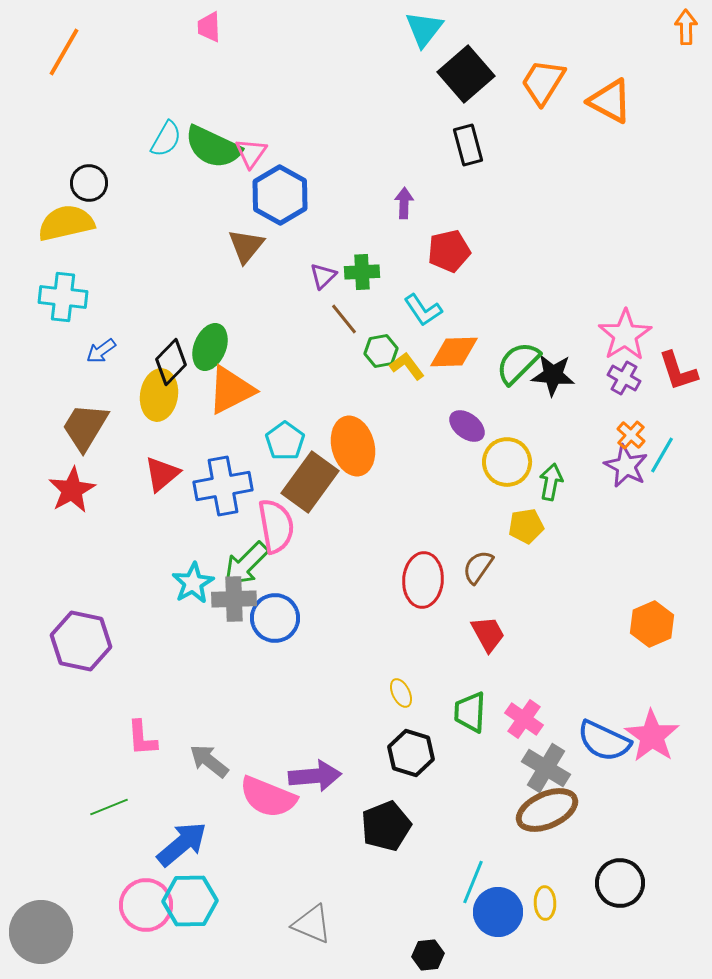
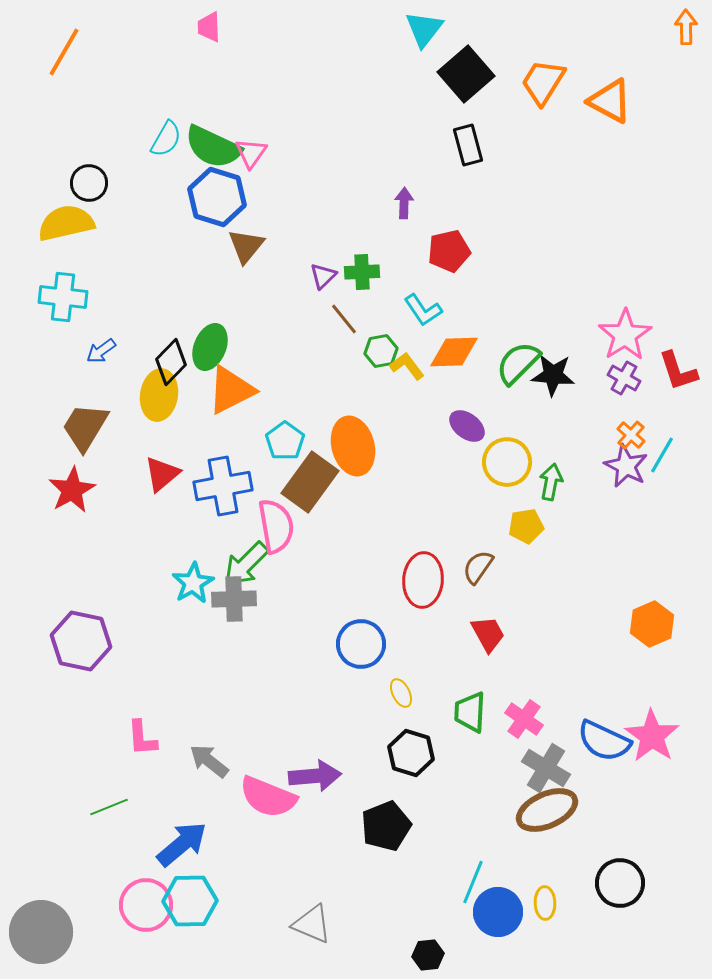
blue hexagon at (280, 195): moved 63 px left, 2 px down; rotated 12 degrees counterclockwise
blue circle at (275, 618): moved 86 px right, 26 px down
